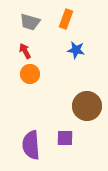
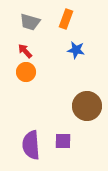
red arrow: rotated 14 degrees counterclockwise
orange circle: moved 4 px left, 2 px up
purple square: moved 2 px left, 3 px down
